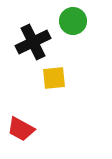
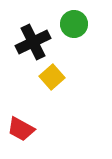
green circle: moved 1 px right, 3 px down
yellow square: moved 2 px left, 1 px up; rotated 35 degrees counterclockwise
